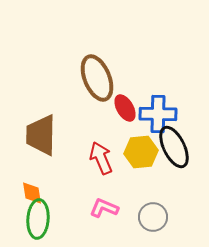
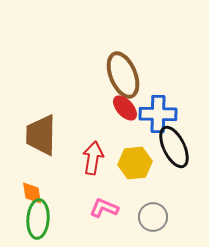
brown ellipse: moved 26 px right, 3 px up
red ellipse: rotated 12 degrees counterclockwise
yellow hexagon: moved 6 px left, 11 px down
red arrow: moved 8 px left; rotated 32 degrees clockwise
